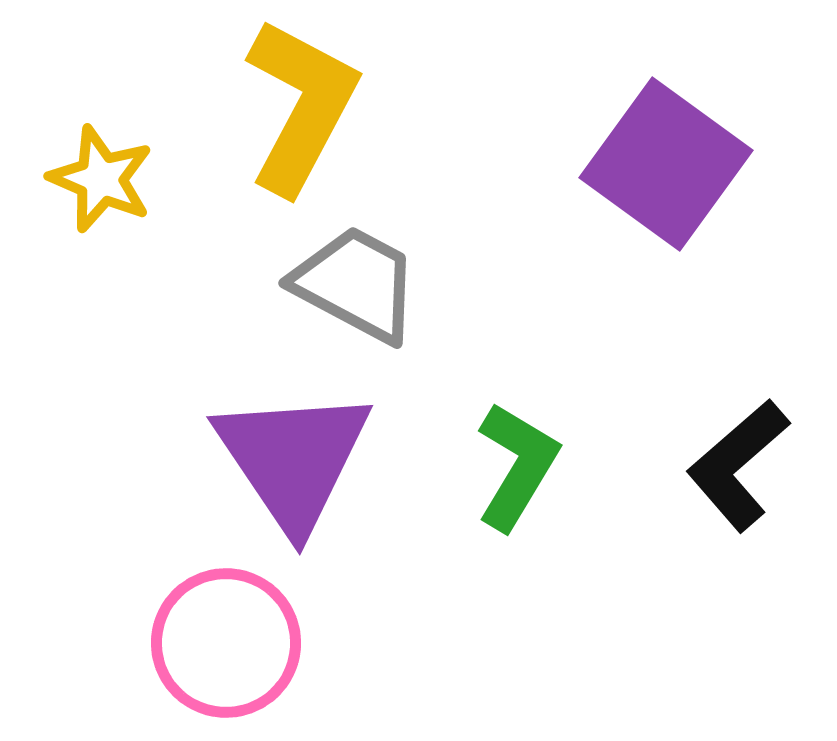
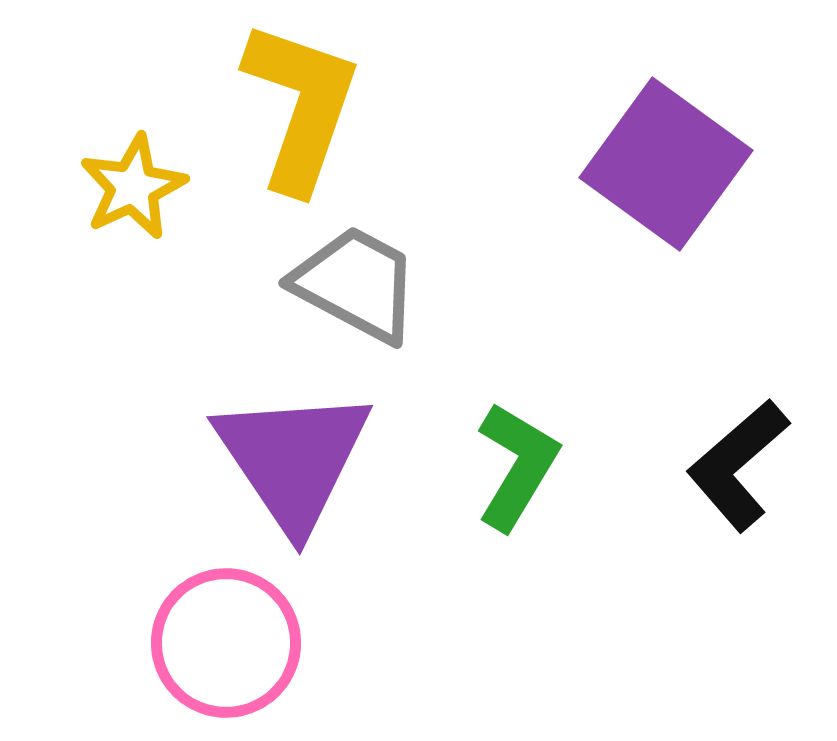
yellow L-shape: rotated 9 degrees counterclockwise
yellow star: moved 32 px right, 8 px down; rotated 24 degrees clockwise
